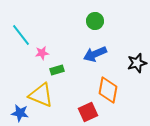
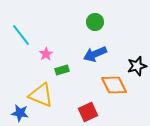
green circle: moved 1 px down
pink star: moved 4 px right, 1 px down; rotated 24 degrees counterclockwise
black star: moved 3 px down
green rectangle: moved 5 px right
orange diamond: moved 6 px right, 5 px up; rotated 36 degrees counterclockwise
